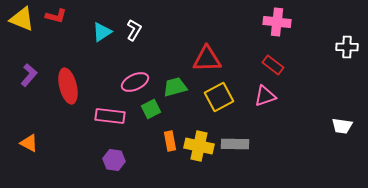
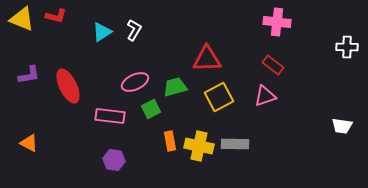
purple L-shape: rotated 40 degrees clockwise
red ellipse: rotated 12 degrees counterclockwise
